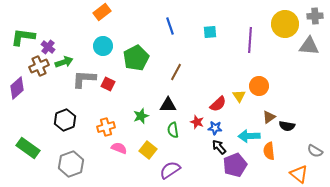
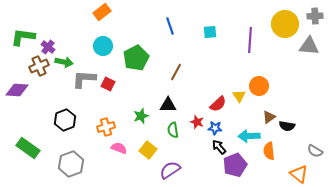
green arrow: rotated 30 degrees clockwise
purple diamond: moved 2 px down; rotated 45 degrees clockwise
